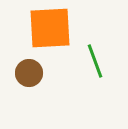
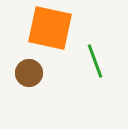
orange square: rotated 15 degrees clockwise
